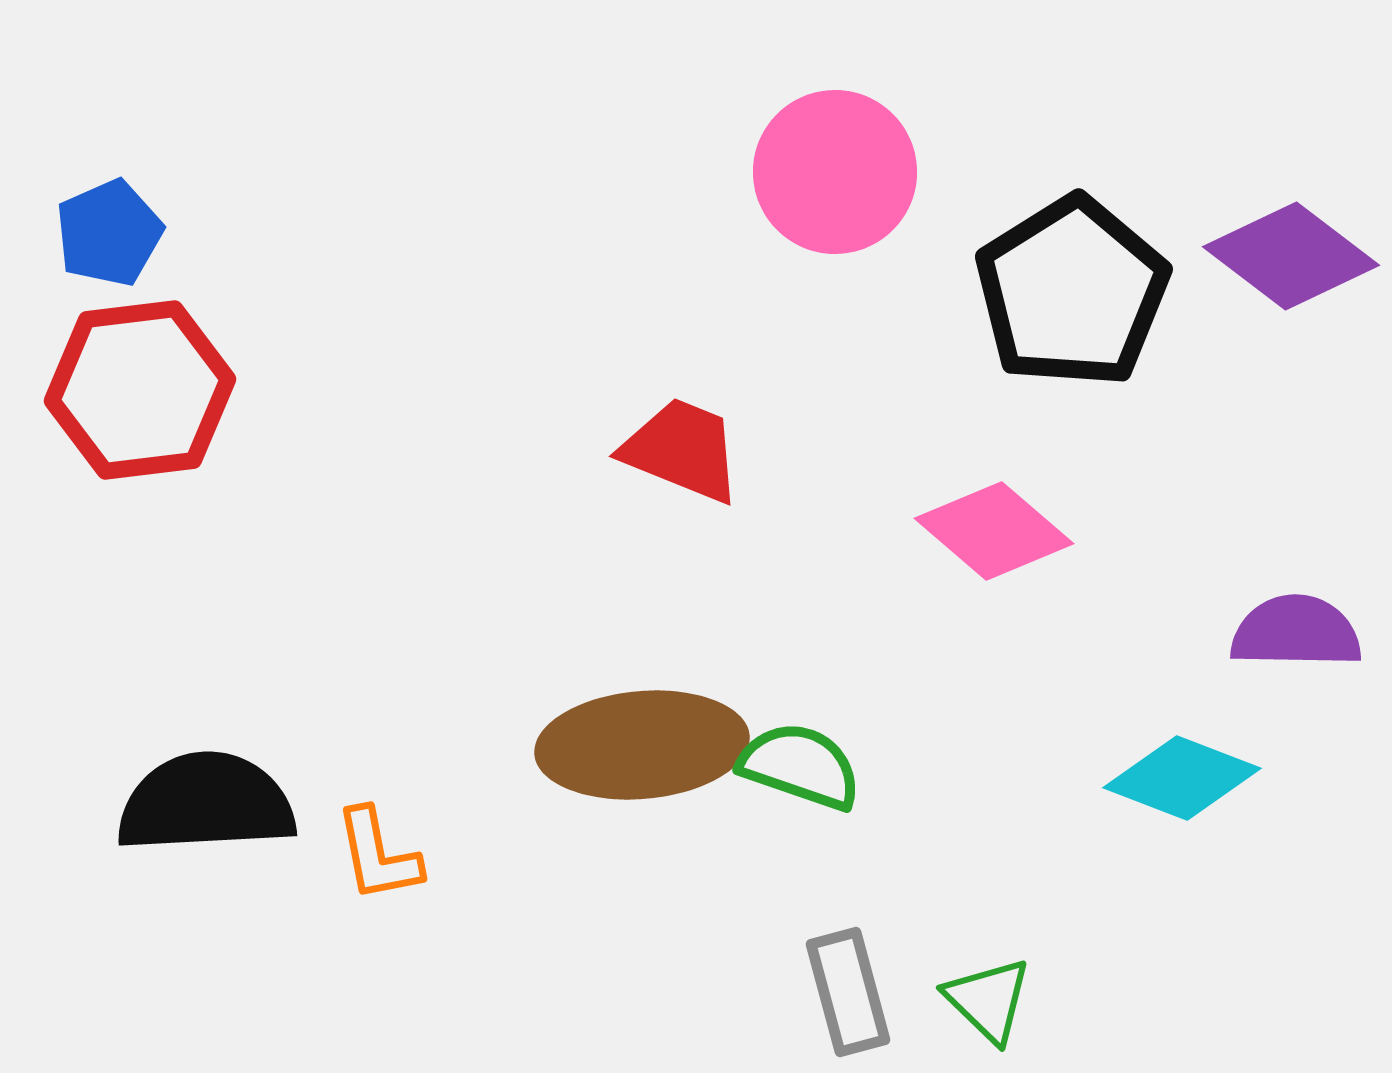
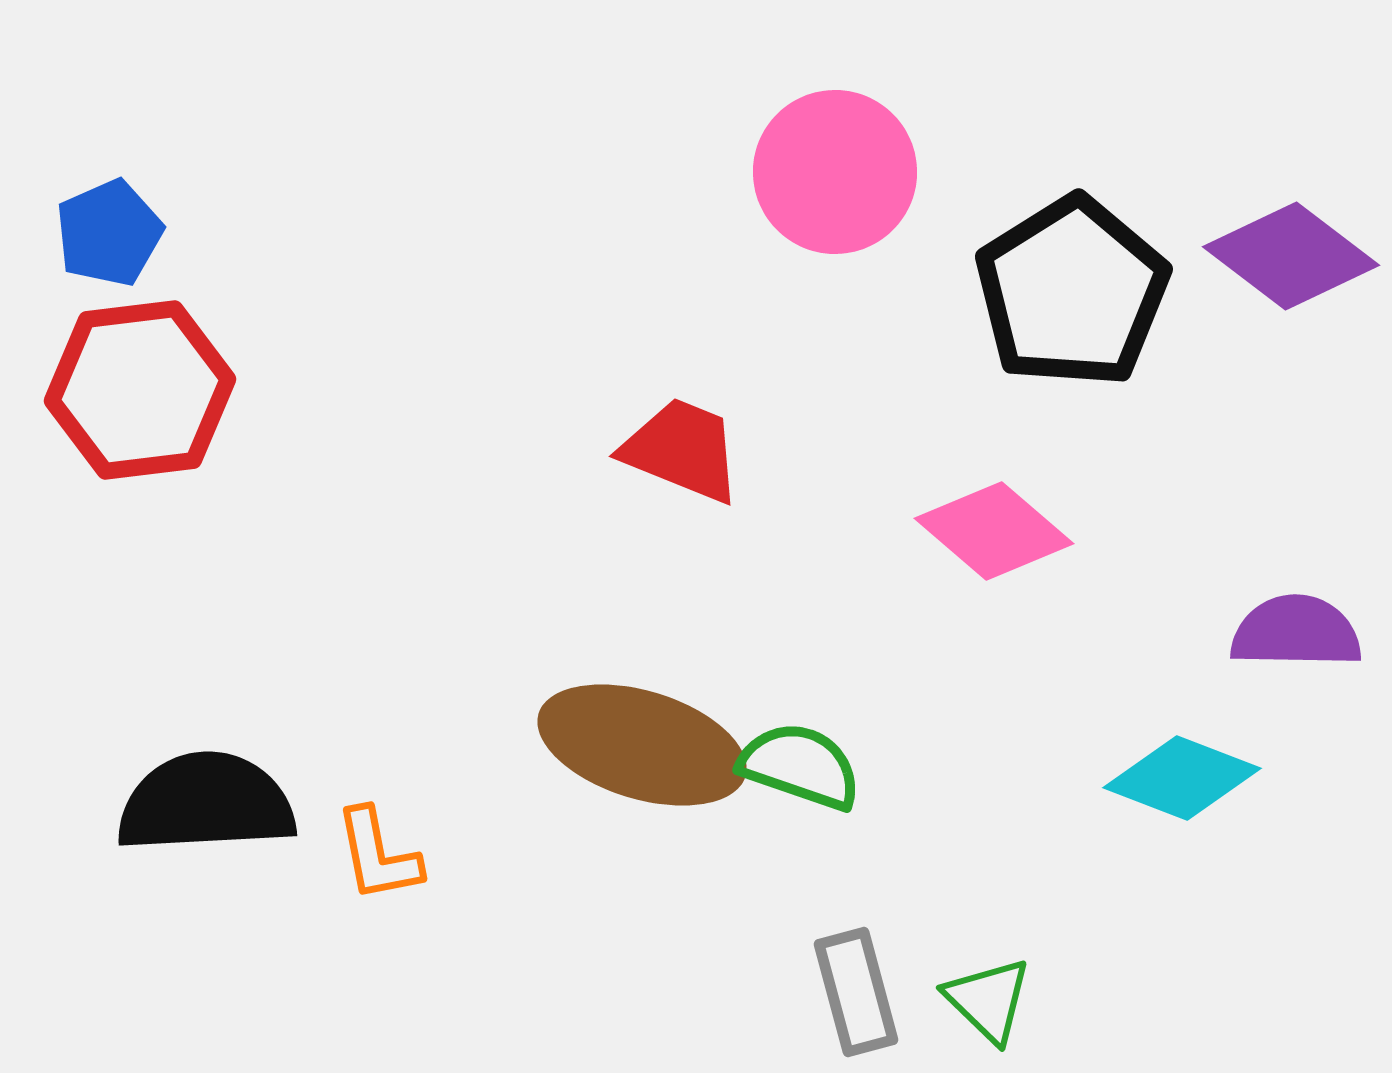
brown ellipse: rotated 22 degrees clockwise
gray rectangle: moved 8 px right
